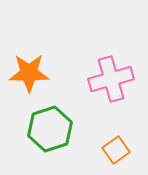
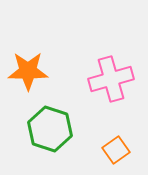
orange star: moved 1 px left, 2 px up
green hexagon: rotated 24 degrees counterclockwise
